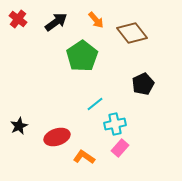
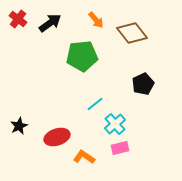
black arrow: moved 6 px left, 1 px down
green pentagon: rotated 28 degrees clockwise
cyan cross: rotated 30 degrees counterclockwise
pink rectangle: rotated 36 degrees clockwise
